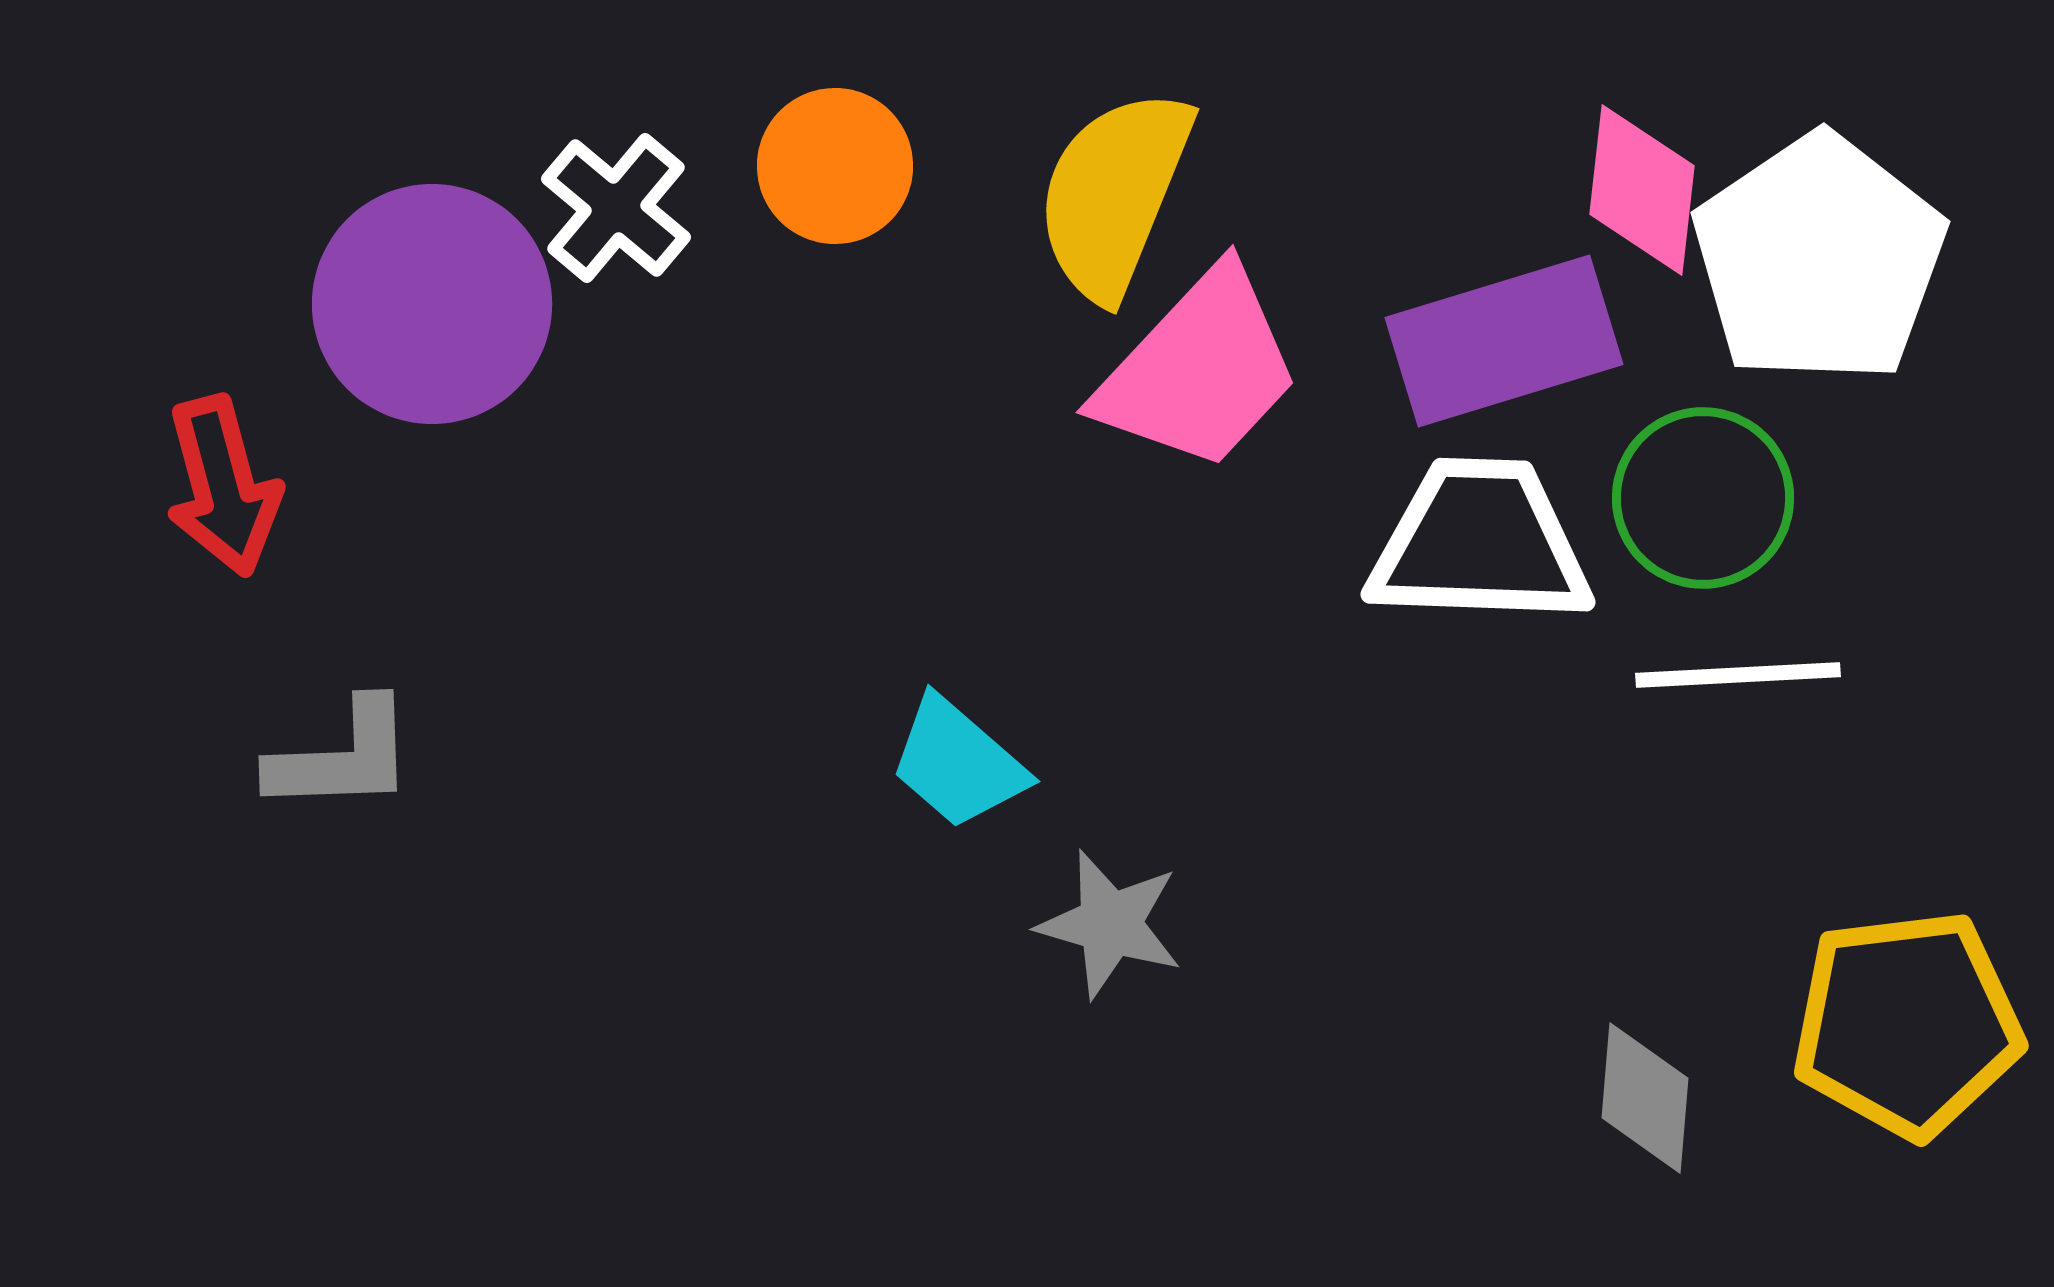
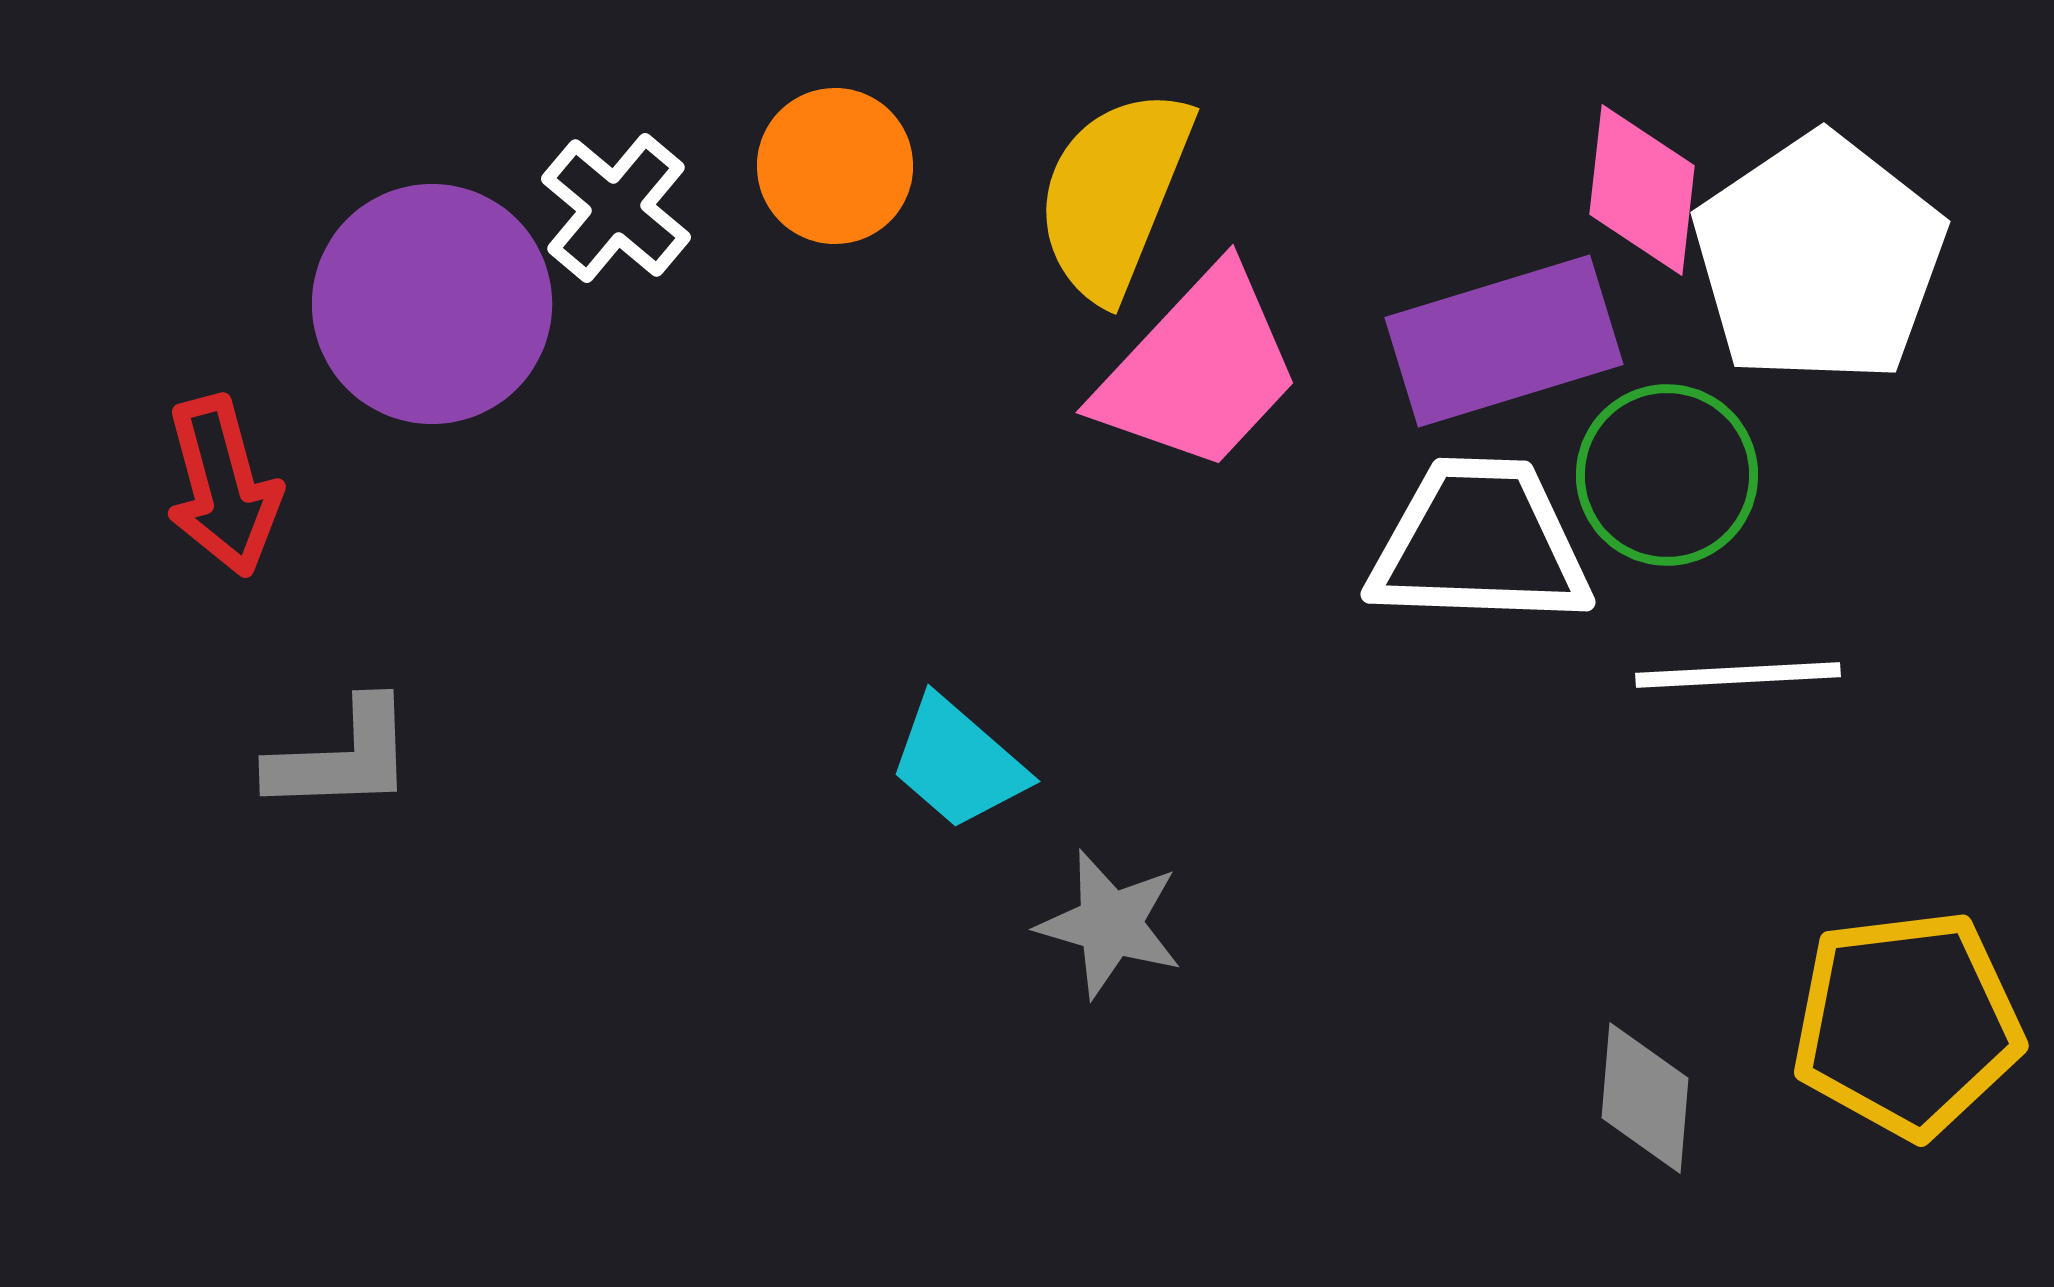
green circle: moved 36 px left, 23 px up
